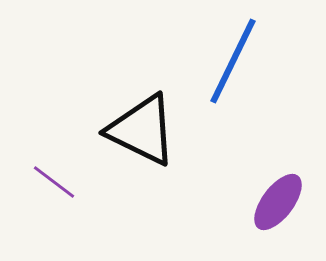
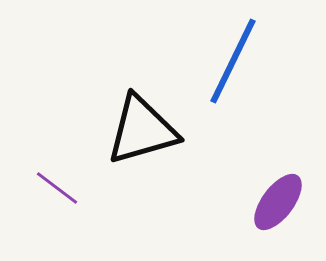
black triangle: rotated 42 degrees counterclockwise
purple line: moved 3 px right, 6 px down
